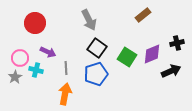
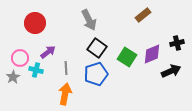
purple arrow: rotated 63 degrees counterclockwise
gray star: moved 2 px left
